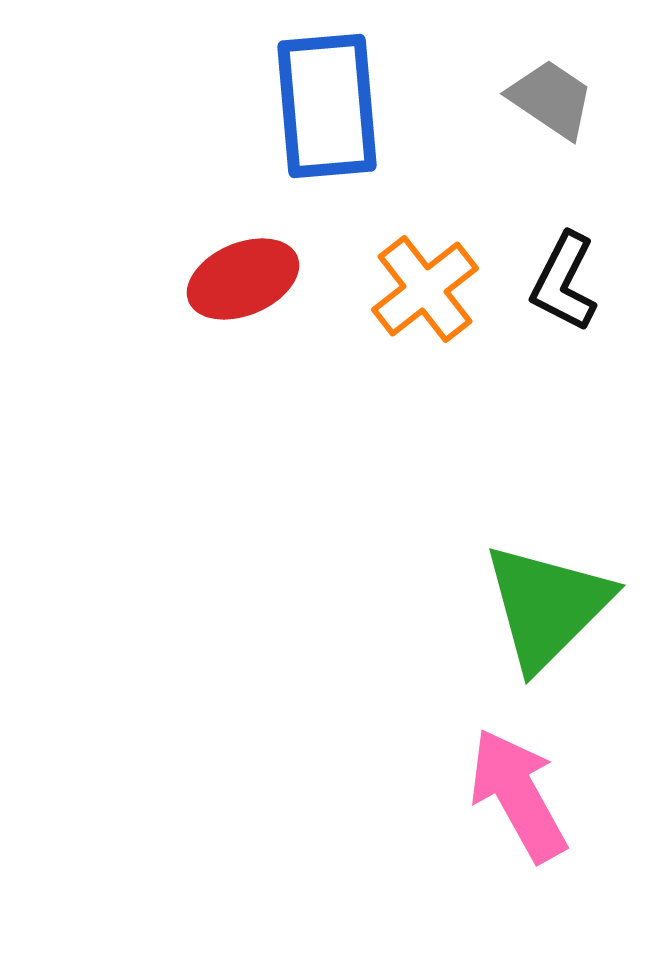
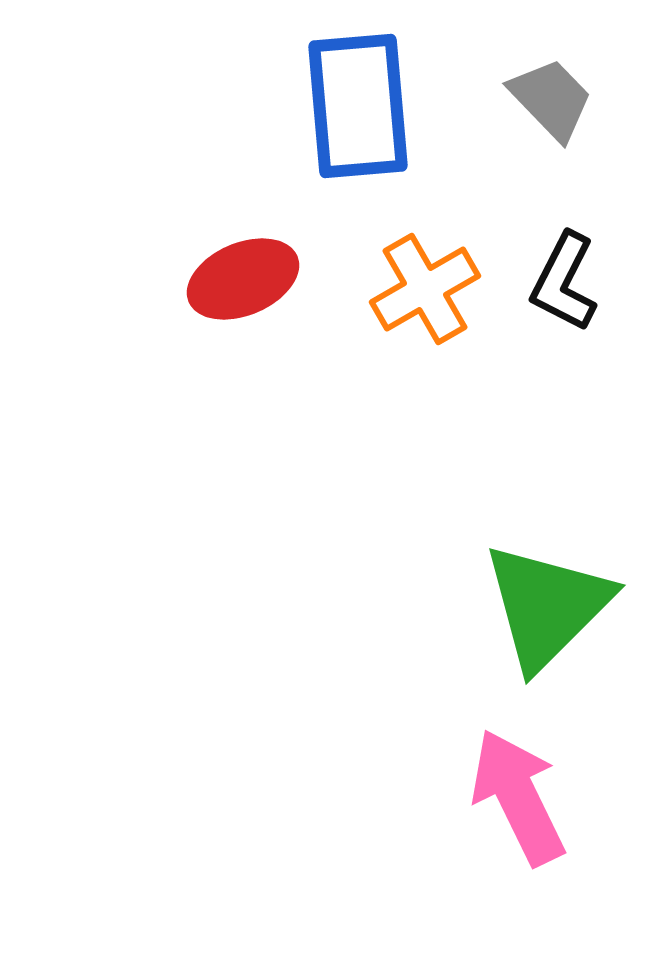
gray trapezoid: rotated 12 degrees clockwise
blue rectangle: moved 31 px right
orange cross: rotated 8 degrees clockwise
pink arrow: moved 2 px down; rotated 3 degrees clockwise
